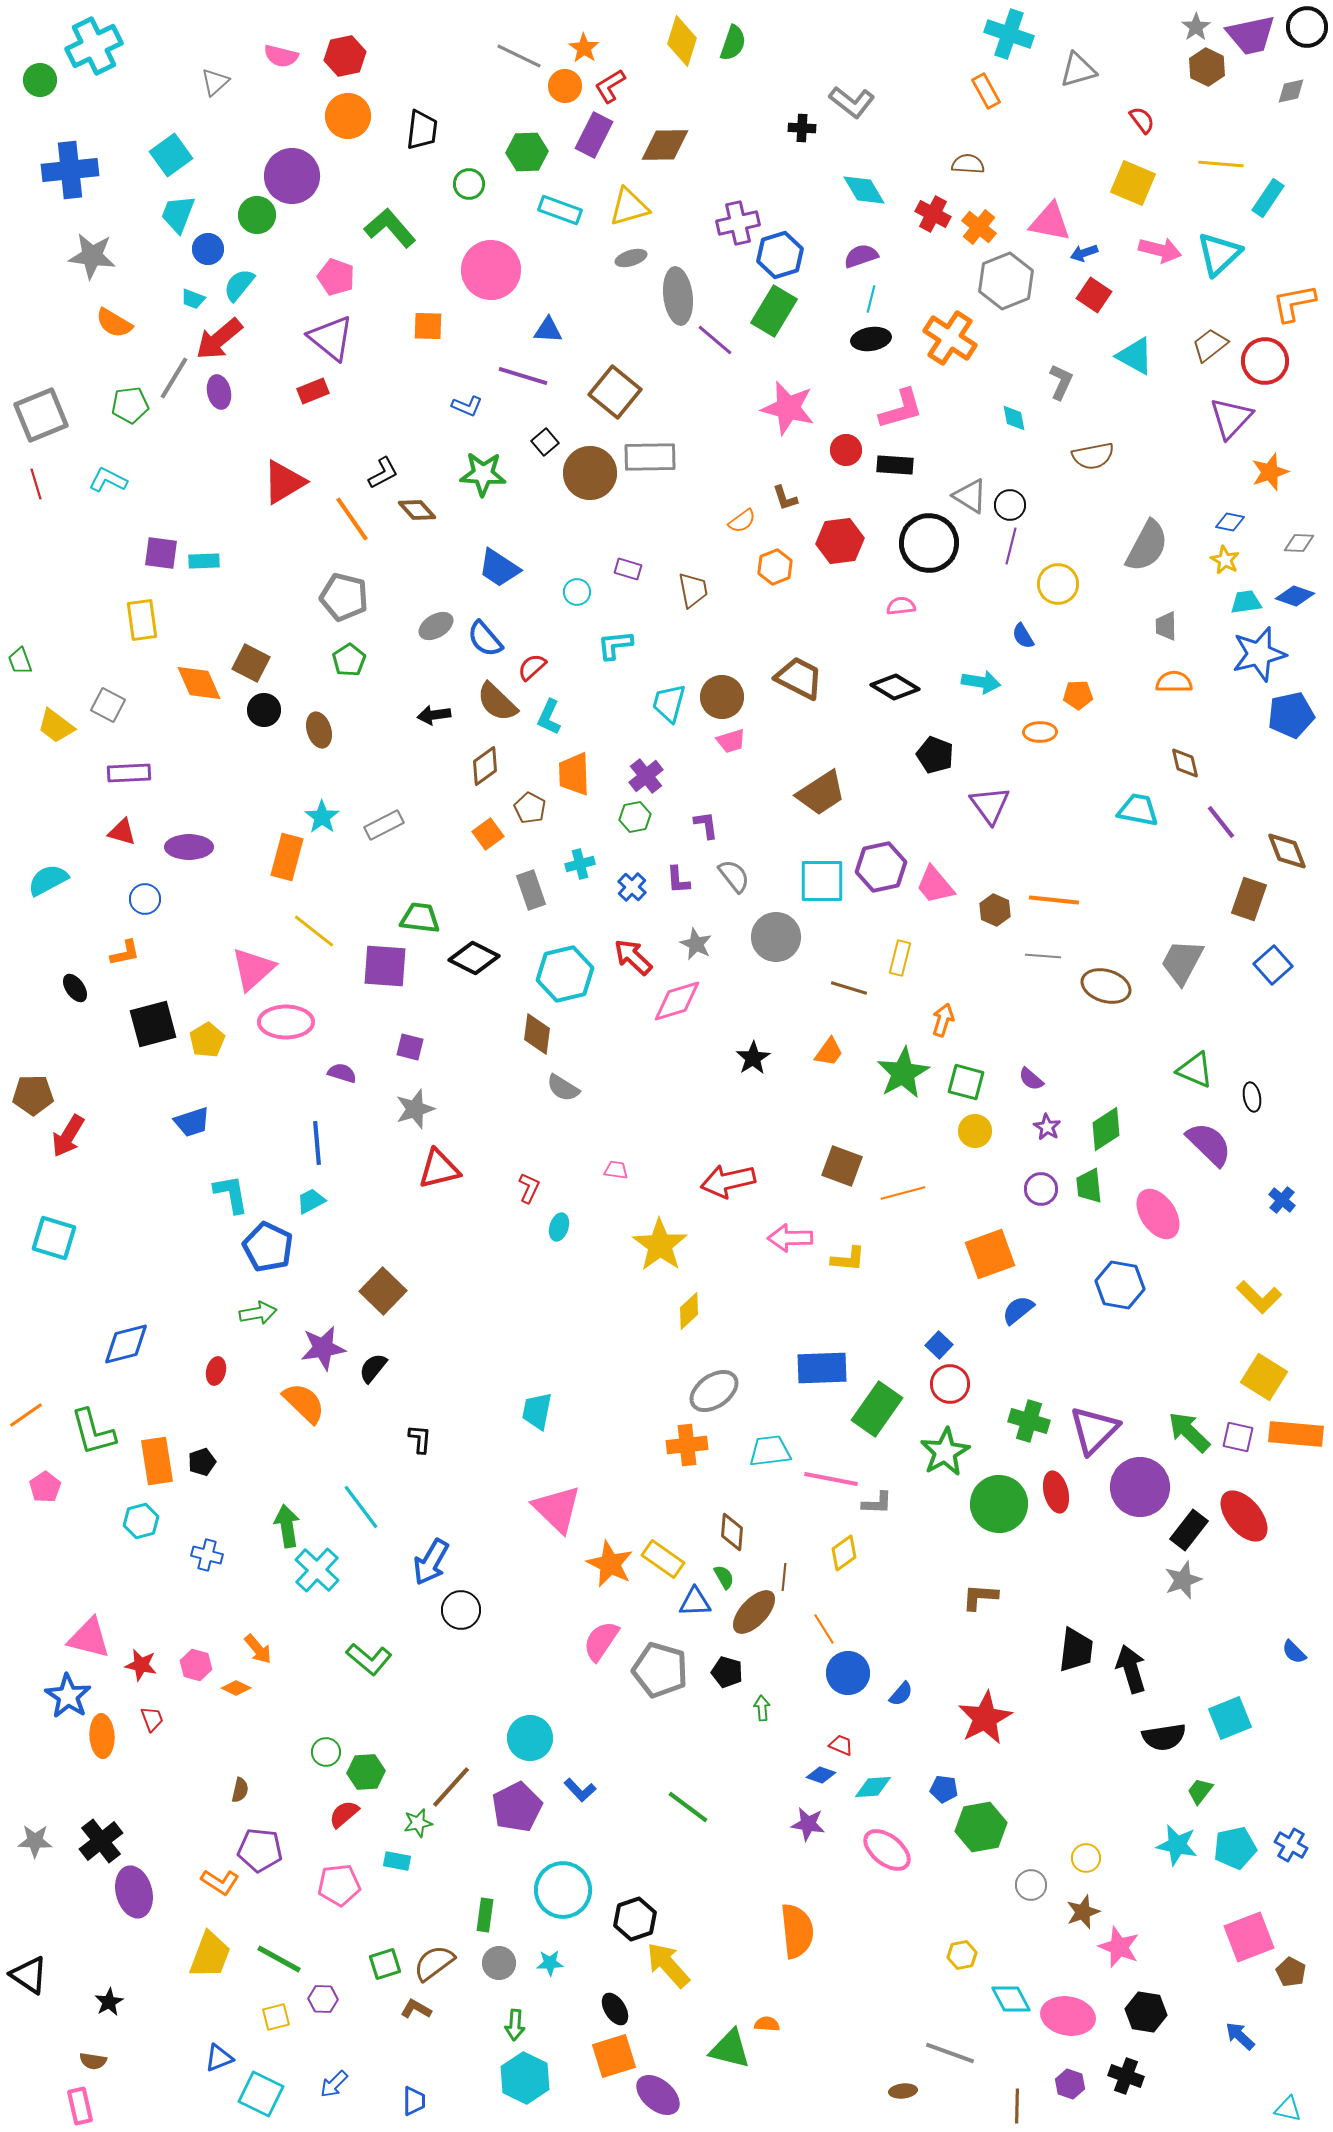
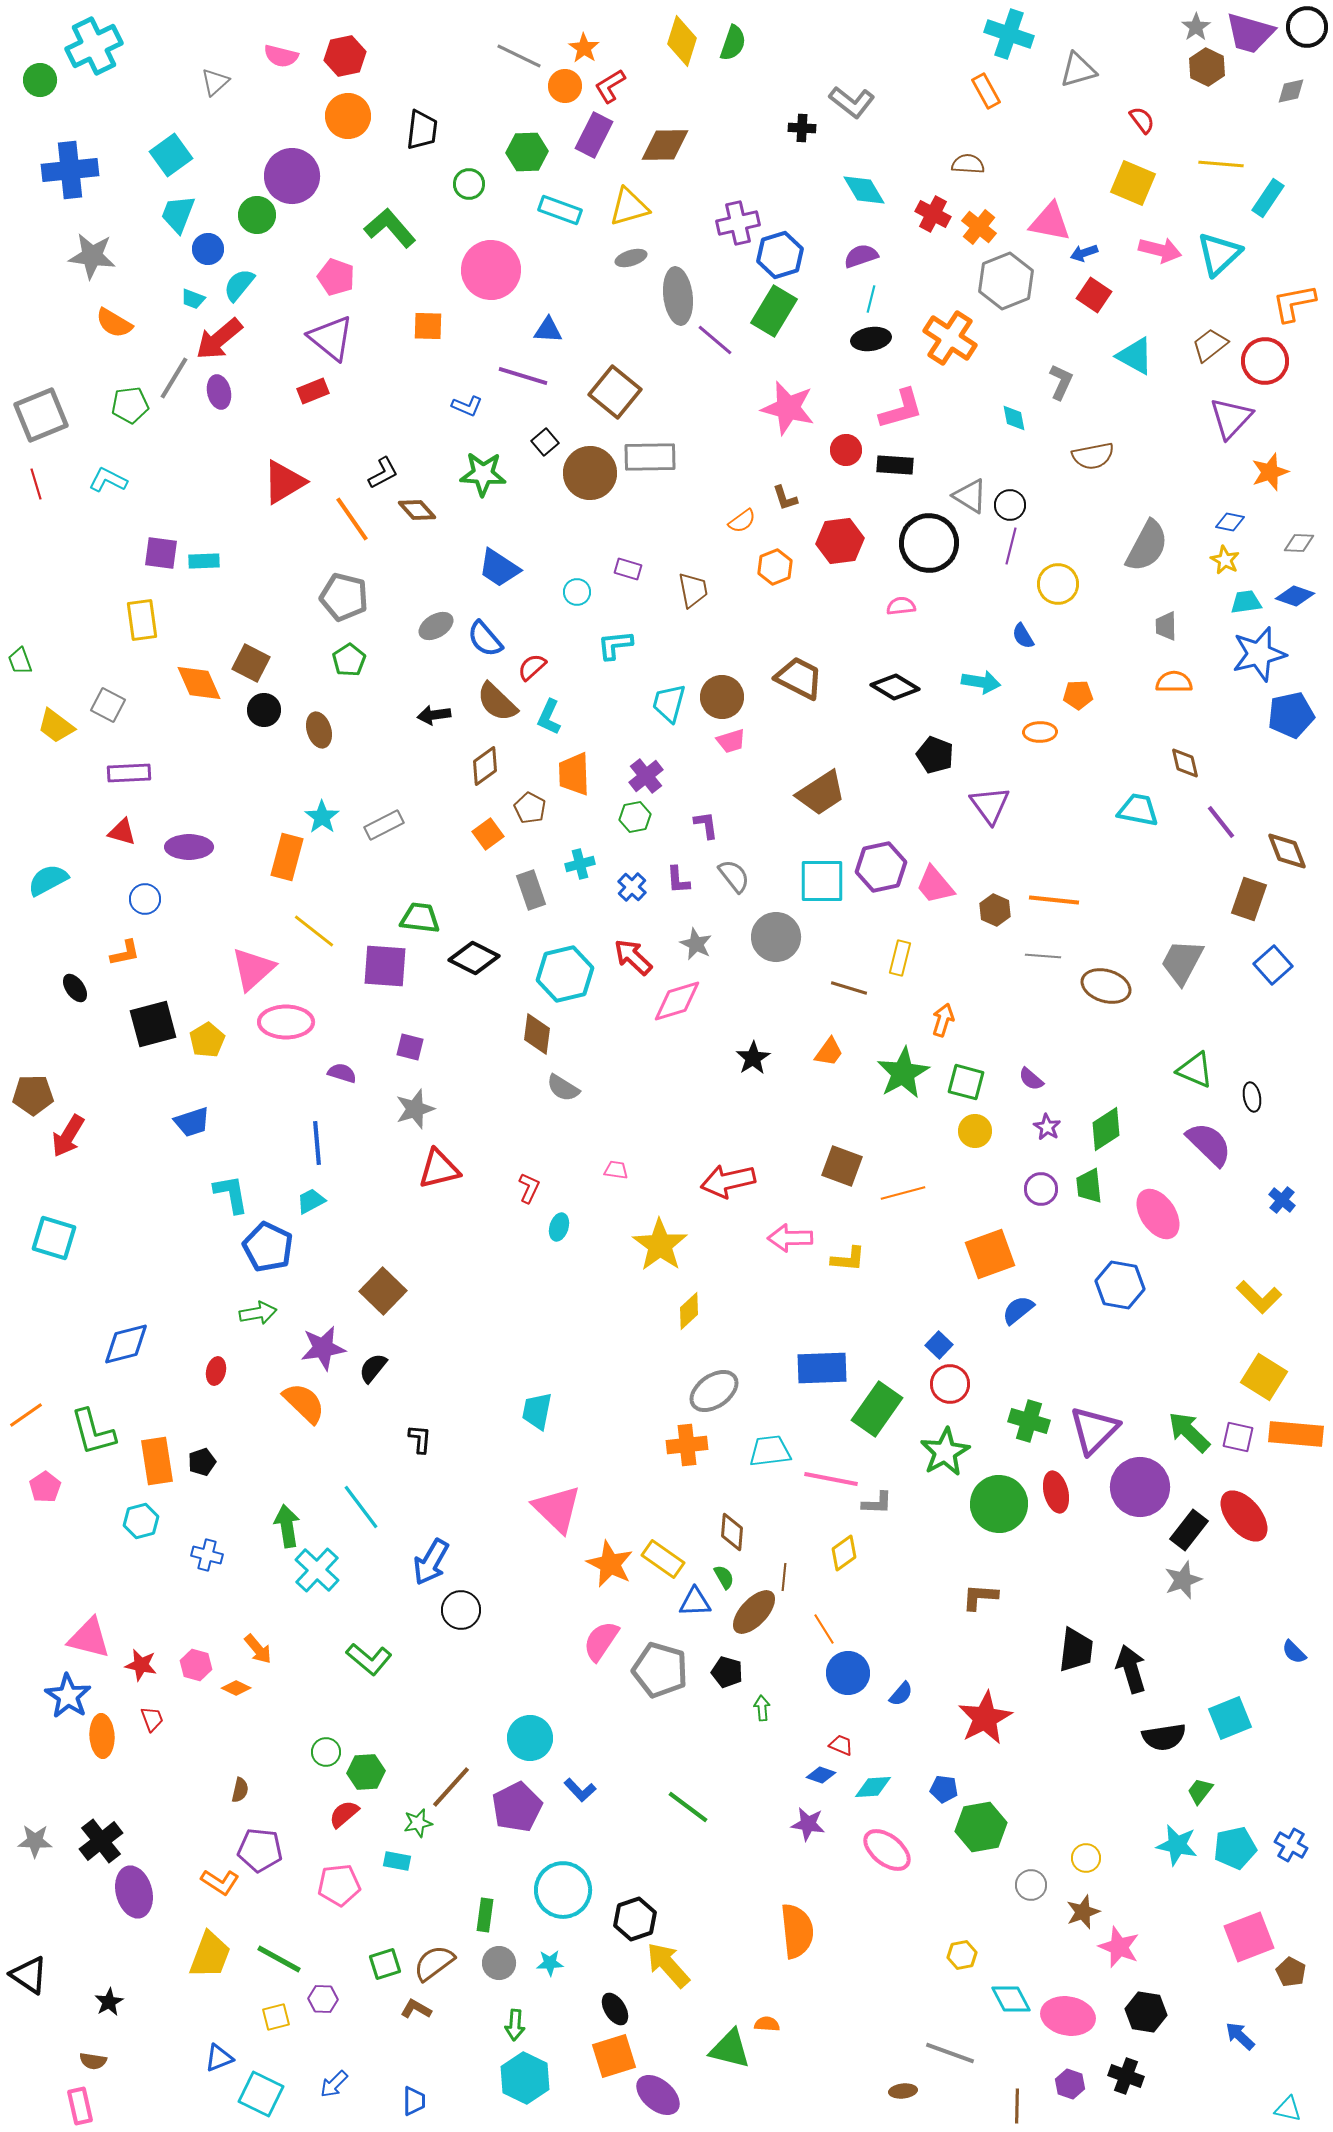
purple trapezoid at (1251, 35): moved 1 px left, 2 px up; rotated 28 degrees clockwise
